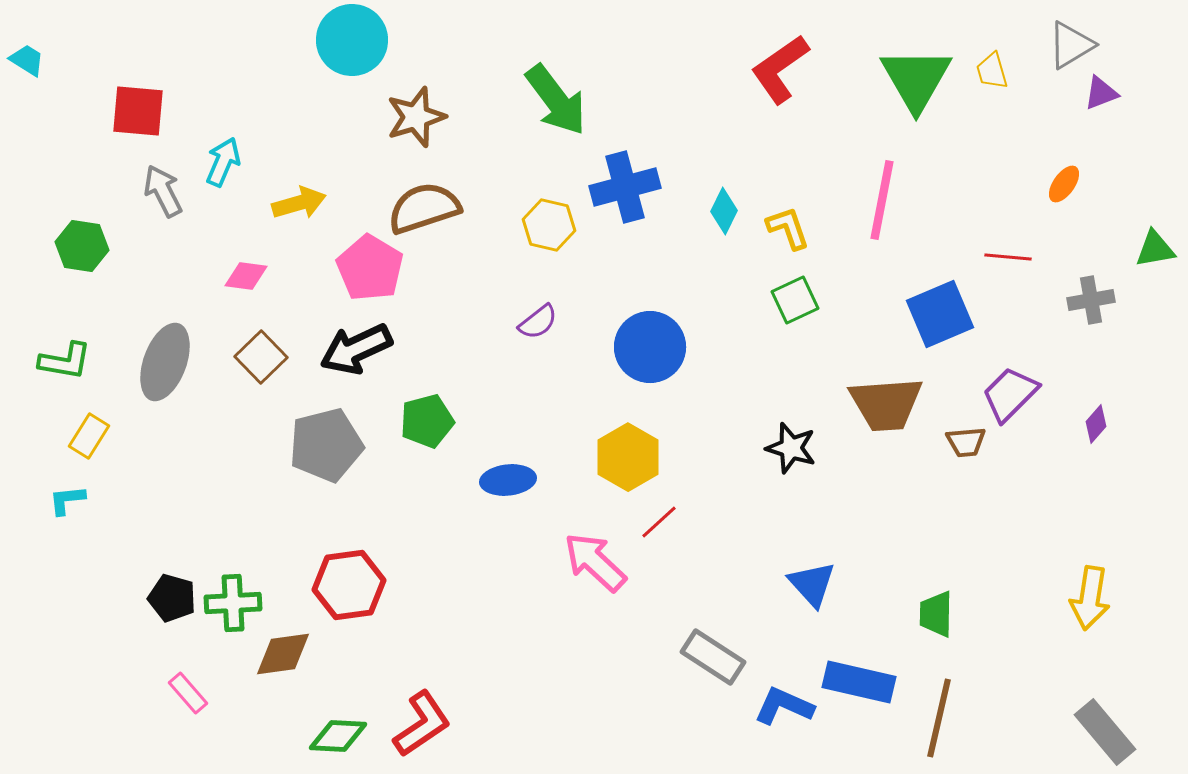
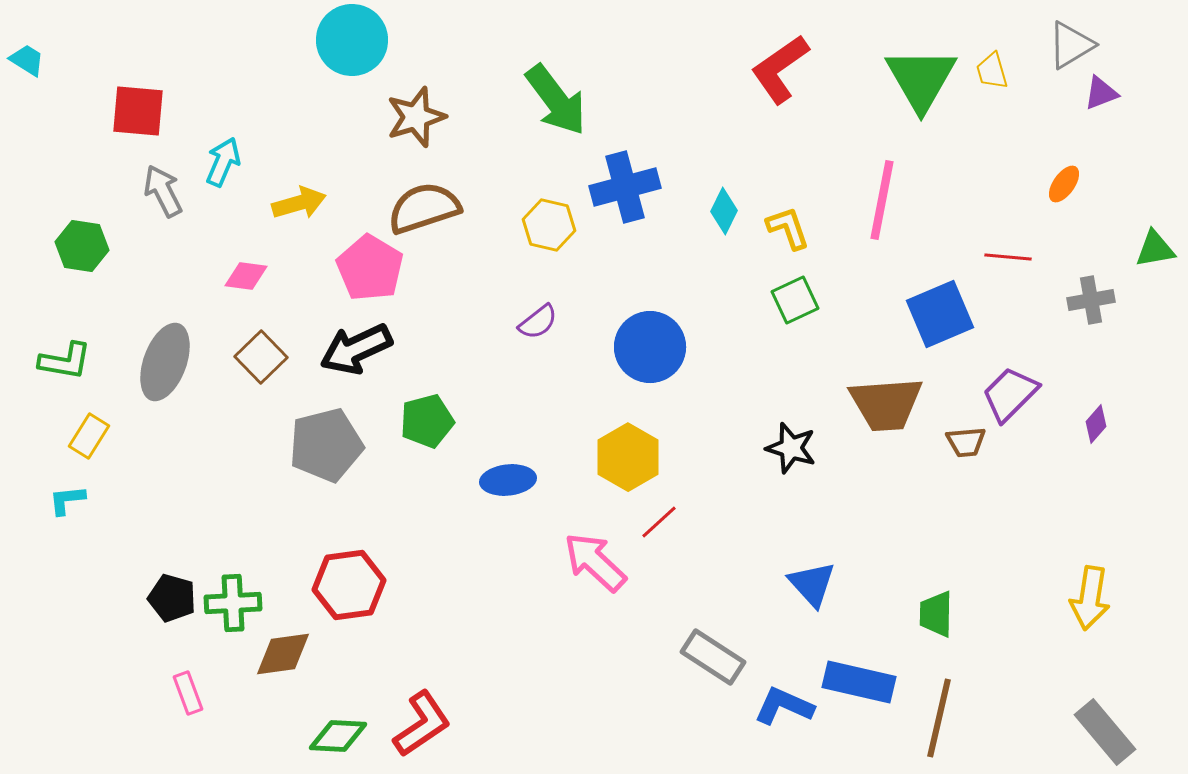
green triangle at (916, 79): moved 5 px right
pink rectangle at (188, 693): rotated 21 degrees clockwise
